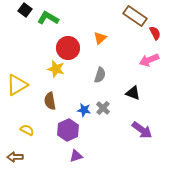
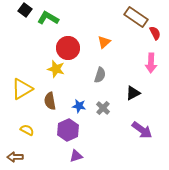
brown rectangle: moved 1 px right, 1 px down
orange triangle: moved 4 px right, 4 px down
pink arrow: moved 2 px right, 3 px down; rotated 66 degrees counterclockwise
yellow triangle: moved 5 px right, 4 px down
black triangle: rotated 49 degrees counterclockwise
blue star: moved 5 px left, 4 px up
